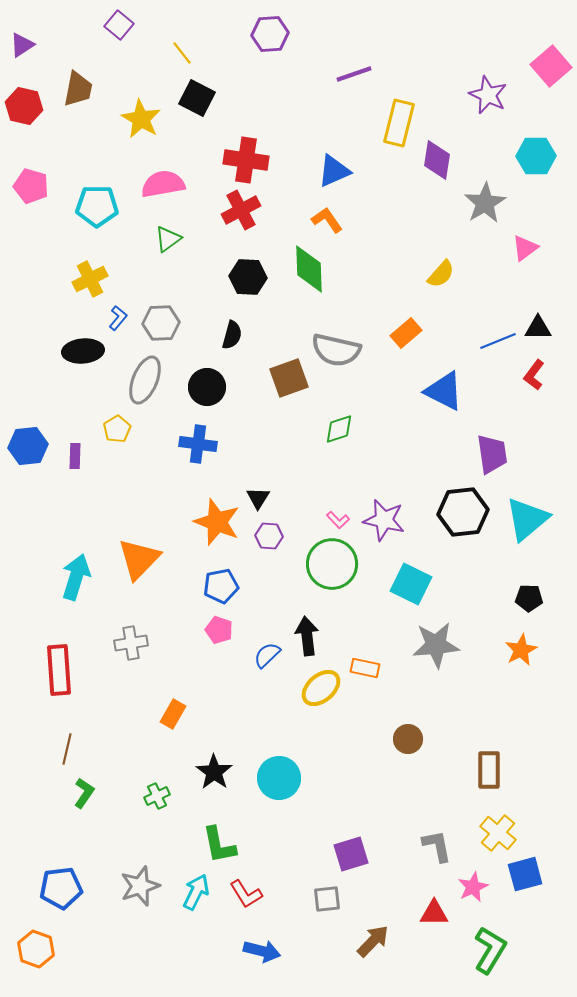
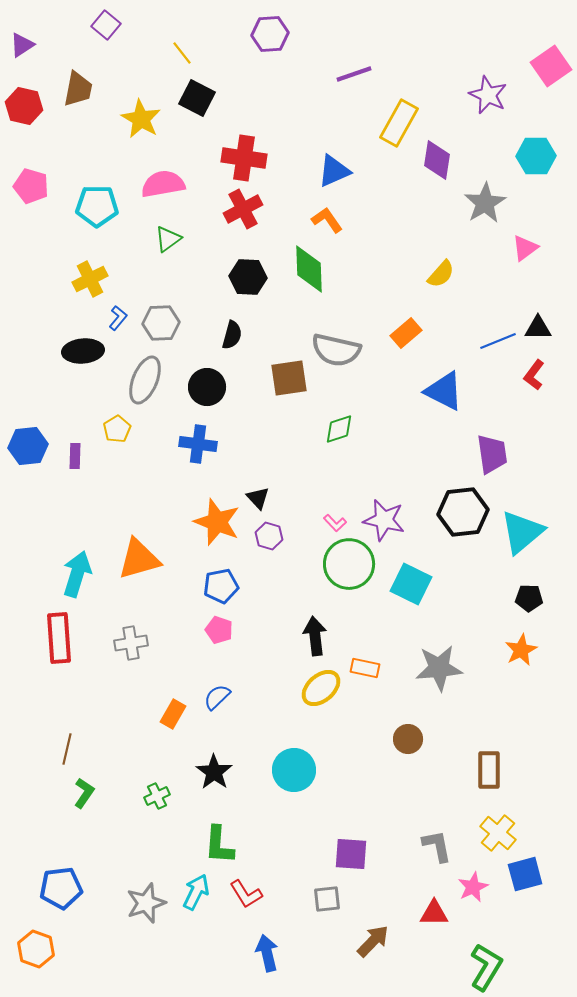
purple square at (119, 25): moved 13 px left
pink square at (551, 66): rotated 6 degrees clockwise
yellow rectangle at (399, 123): rotated 15 degrees clockwise
red cross at (246, 160): moved 2 px left, 2 px up
red cross at (241, 210): moved 2 px right, 1 px up
brown square at (289, 378): rotated 12 degrees clockwise
black triangle at (258, 498): rotated 15 degrees counterclockwise
cyan triangle at (527, 519): moved 5 px left, 13 px down
pink L-shape at (338, 520): moved 3 px left, 3 px down
purple hexagon at (269, 536): rotated 12 degrees clockwise
orange triangle at (139, 559): rotated 30 degrees clockwise
green circle at (332, 564): moved 17 px right
cyan arrow at (76, 577): moved 1 px right, 3 px up
black arrow at (307, 636): moved 8 px right
gray star at (436, 645): moved 3 px right, 23 px down
blue semicircle at (267, 655): moved 50 px left, 42 px down
red rectangle at (59, 670): moved 32 px up
cyan circle at (279, 778): moved 15 px right, 8 px up
green L-shape at (219, 845): rotated 15 degrees clockwise
purple square at (351, 854): rotated 21 degrees clockwise
gray star at (140, 886): moved 6 px right, 17 px down
green L-shape at (490, 950): moved 4 px left, 17 px down
blue arrow at (262, 951): moved 5 px right, 2 px down; rotated 117 degrees counterclockwise
